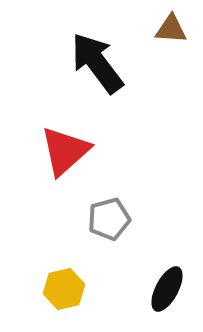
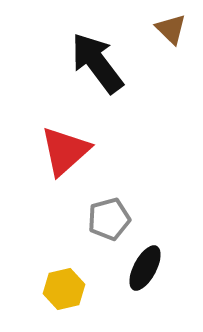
brown triangle: rotated 40 degrees clockwise
black ellipse: moved 22 px left, 21 px up
